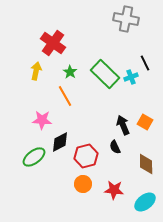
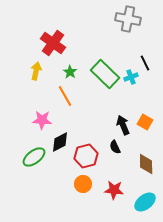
gray cross: moved 2 px right
